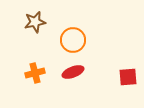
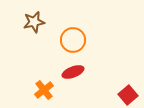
brown star: moved 1 px left
orange cross: moved 9 px right, 17 px down; rotated 24 degrees counterclockwise
red square: moved 18 px down; rotated 36 degrees counterclockwise
